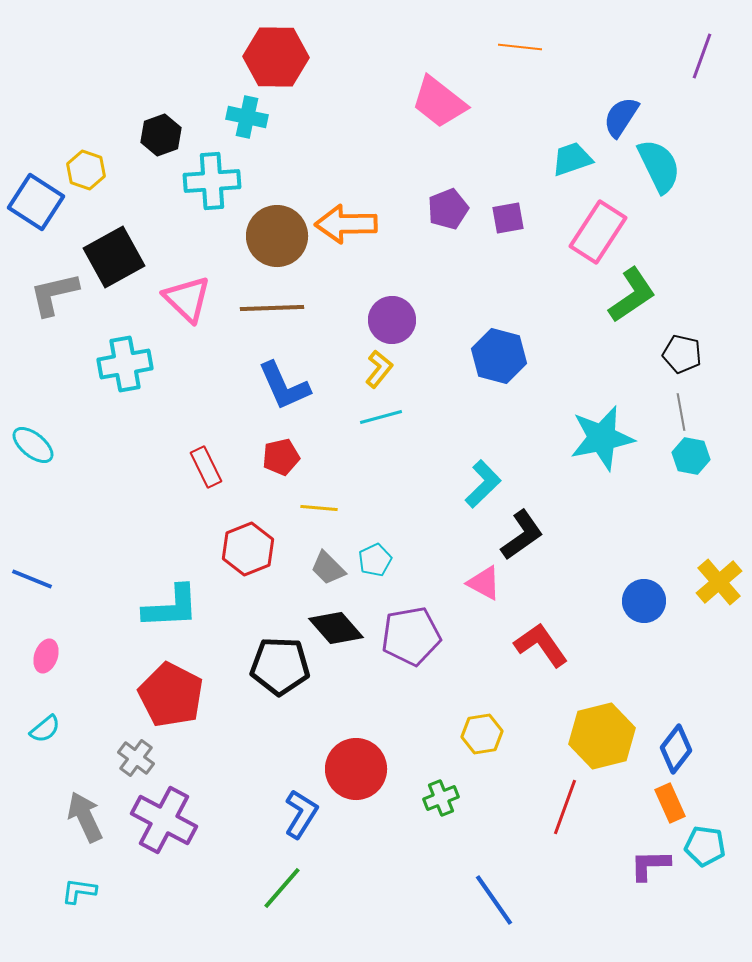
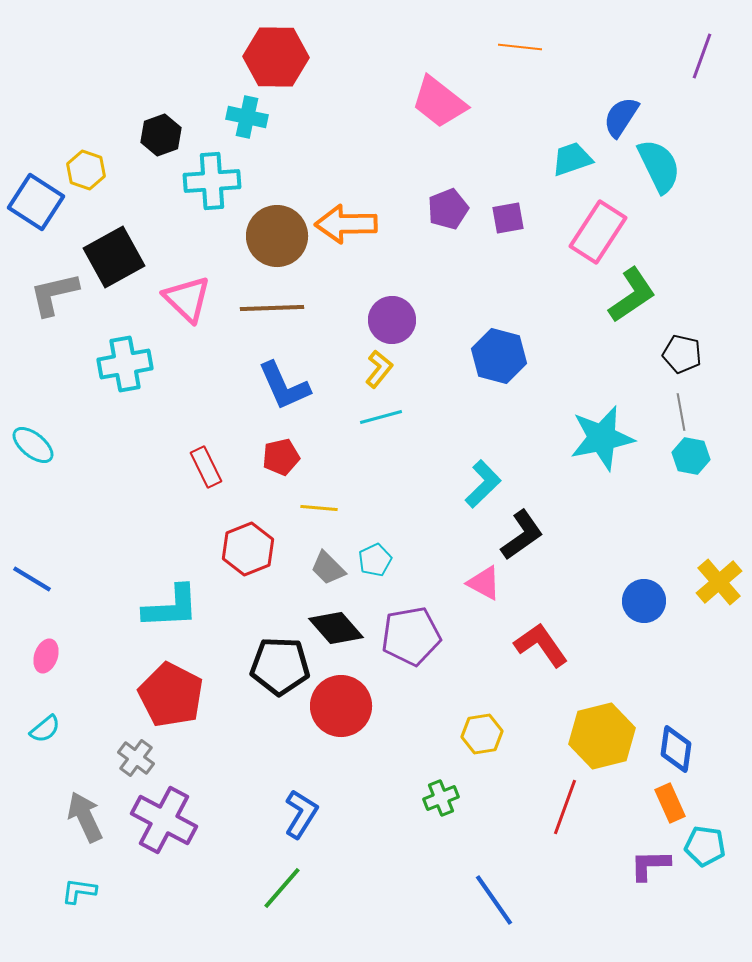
blue line at (32, 579): rotated 9 degrees clockwise
blue diamond at (676, 749): rotated 30 degrees counterclockwise
red circle at (356, 769): moved 15 px left, 63 px up
